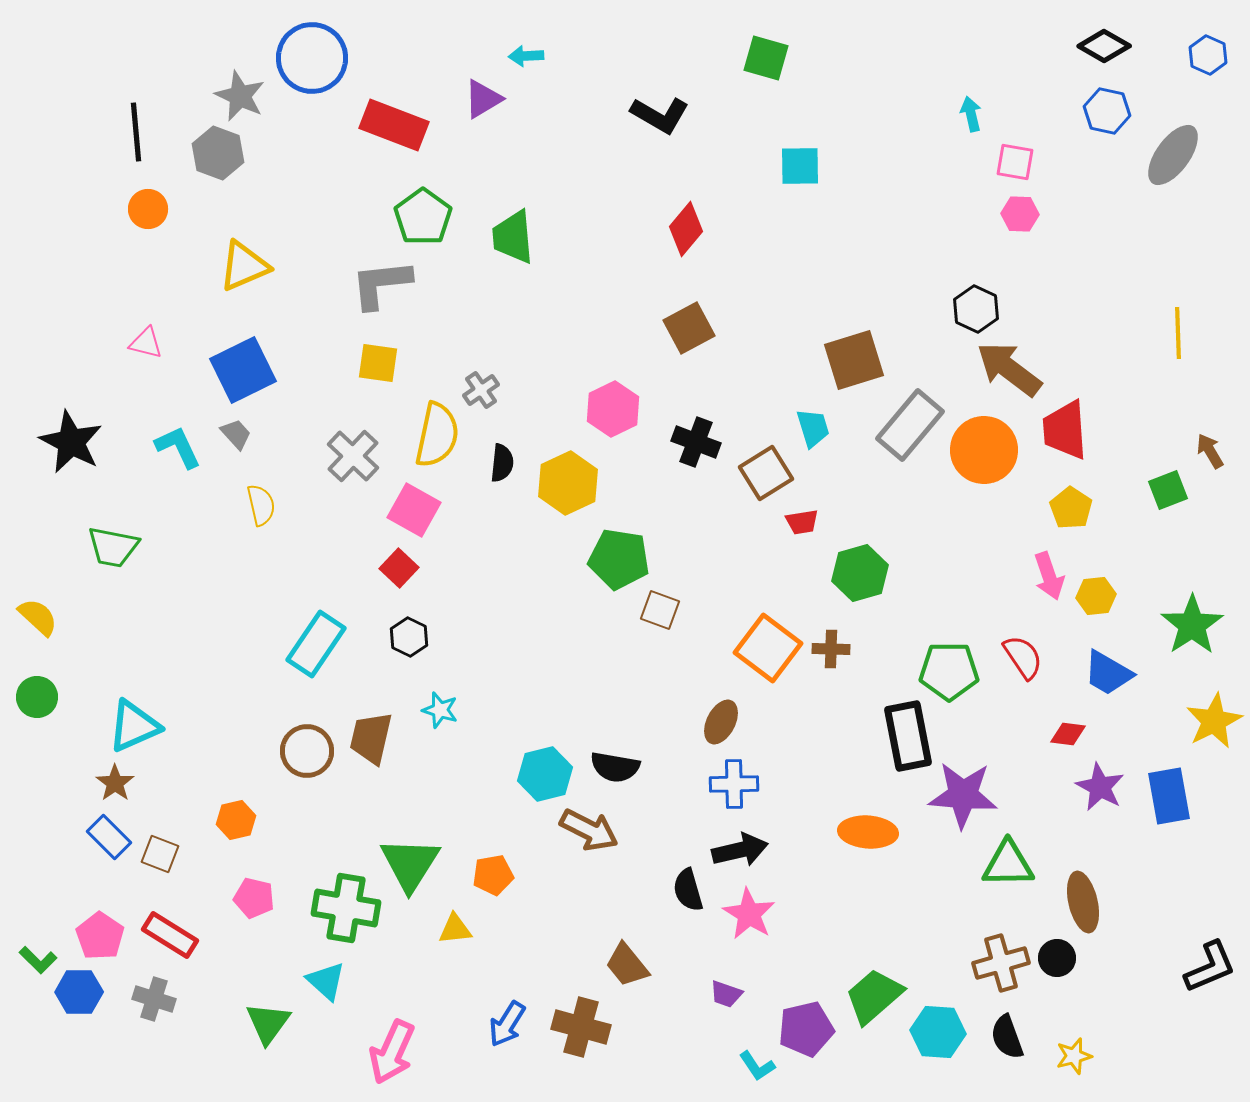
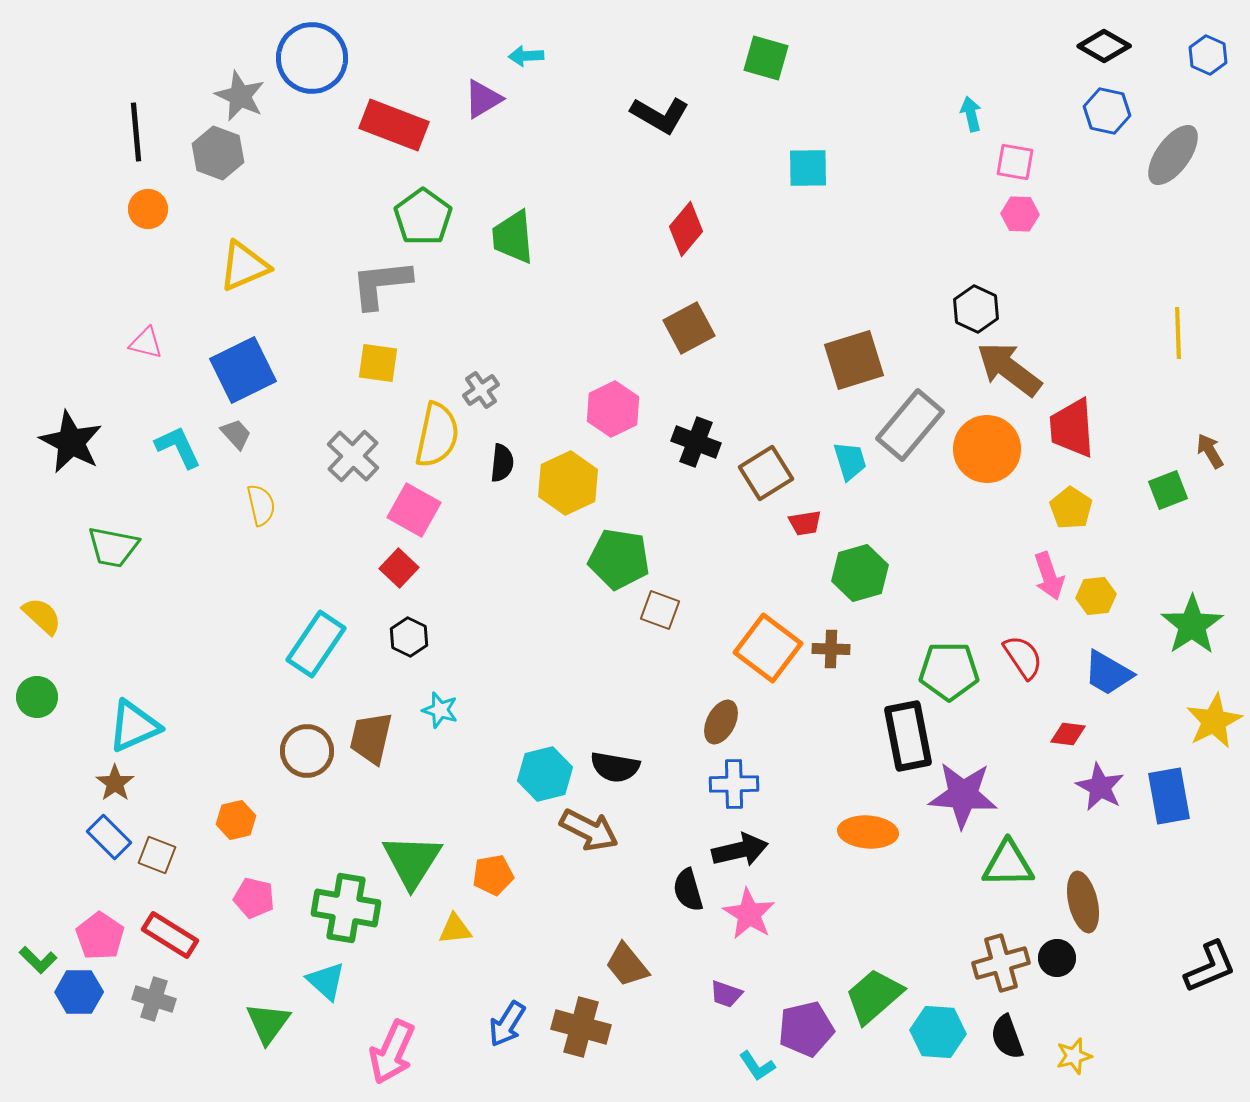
cyan square at (800, 166): moved 8 px right, 2 px down
cyan trapezoid at (813, 428): moved 37 px right, 33 px down
red trapezoid at (1065, 430): moved 7 px right, 2 px up
orange circle at (984, 450): moved 3 px right, 1 px up
red trapezoid at (802, 522): moved 3 px right, 1 px down
yellow semicircle at (38, 617): moved 4 px right, 1 px up
brown square at (160, 854): moved 3 px left, 1 px down
green triangle at (410, 864): moved 2 px right, 3 px up
